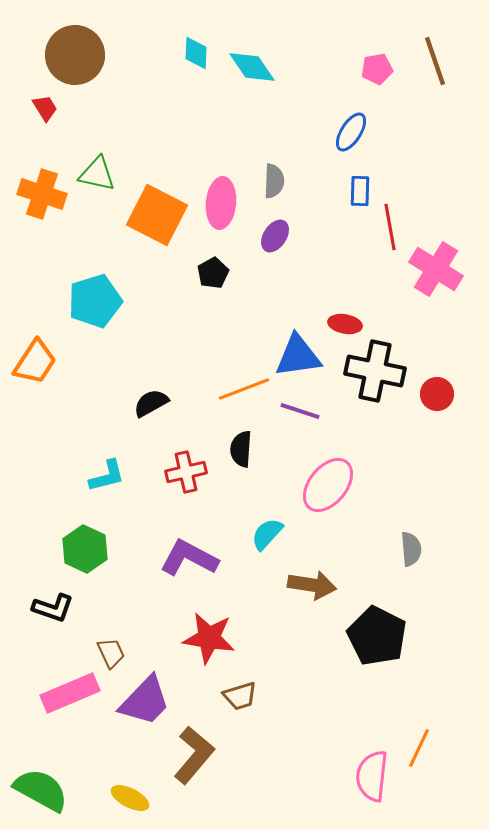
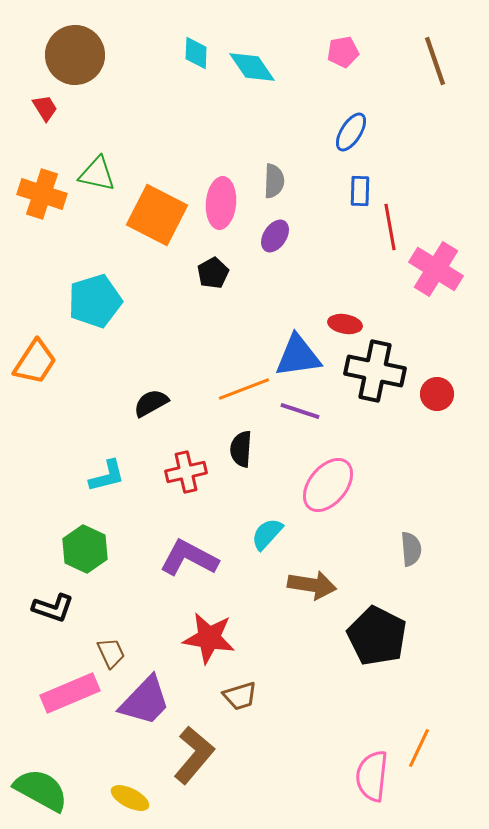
pink pentagon at (377, 69): moved 34 px left, 17 px up
